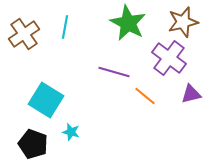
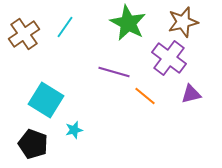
cyan line: rotated 25 degrees clockwise
cyan star: moved 3 px right, 2 px up; rotated 30 degrees counterclockwise
